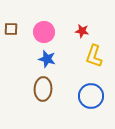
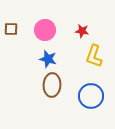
pink circle: moved 1 px right, 2 px up
blue star: moved 1 px right
brown ellipse: moved 9 px right, 4 px up
